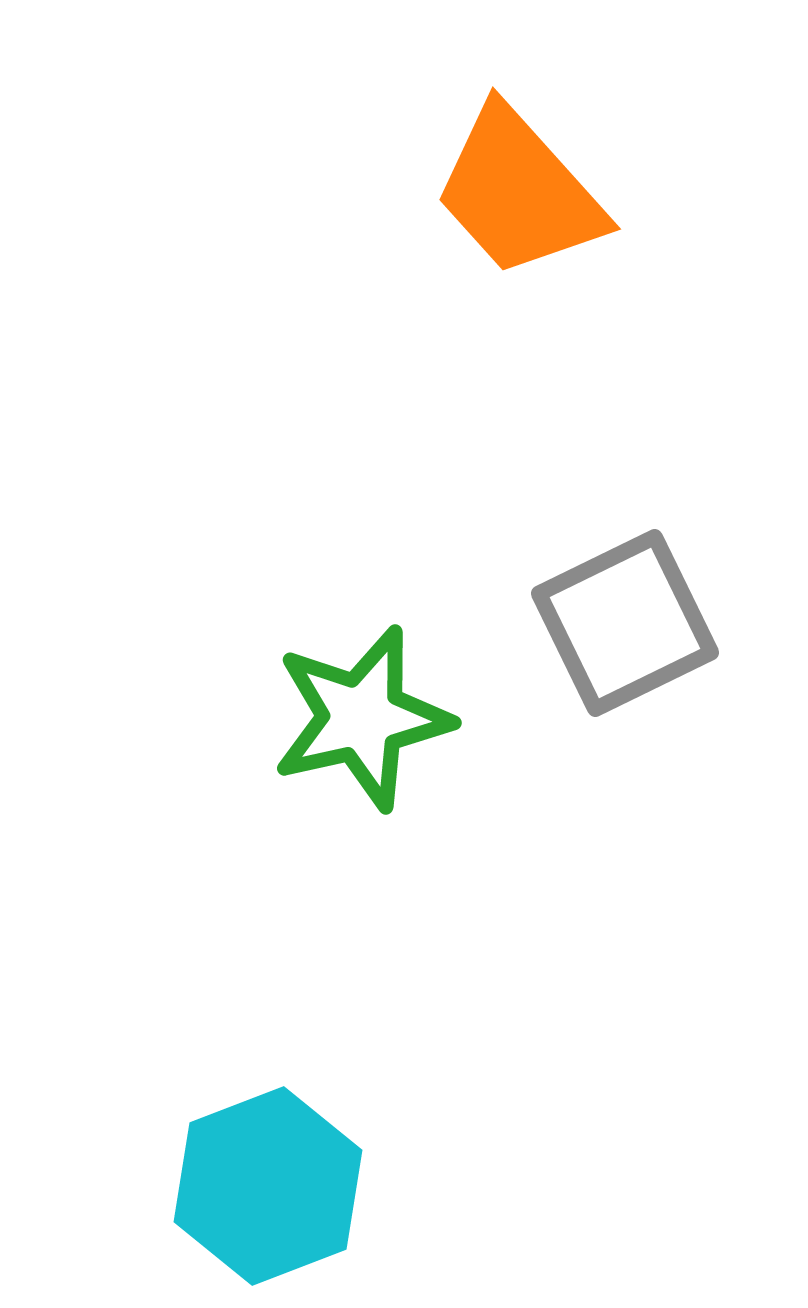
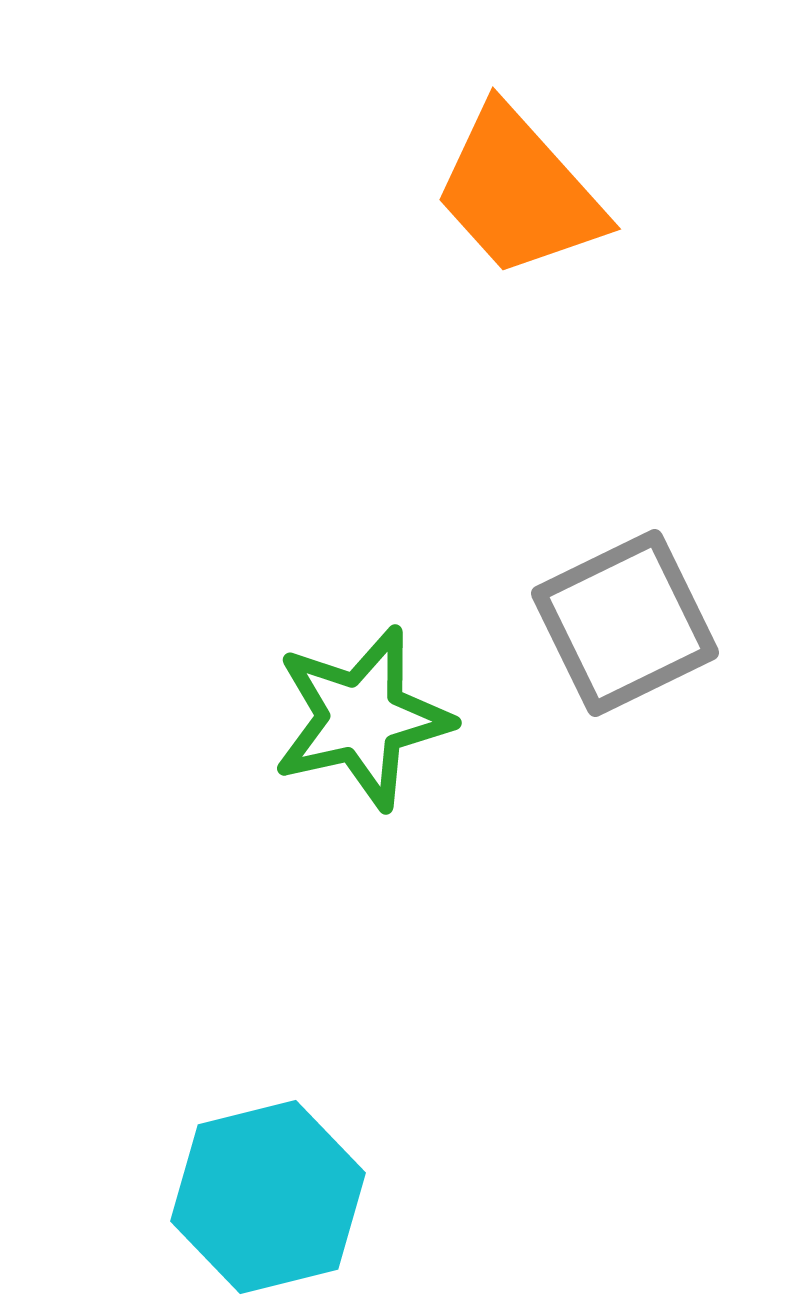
cyan hexagon: moved 11 px down; rotated 7 degrees clockwise
